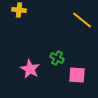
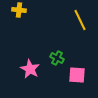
yellow line: moved 2 px left; rotated 25 degrees clockwise
